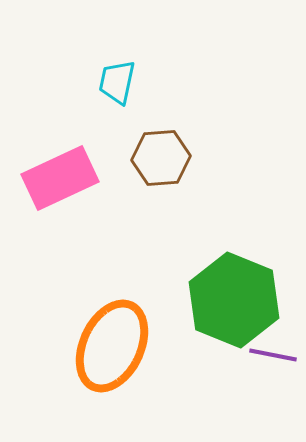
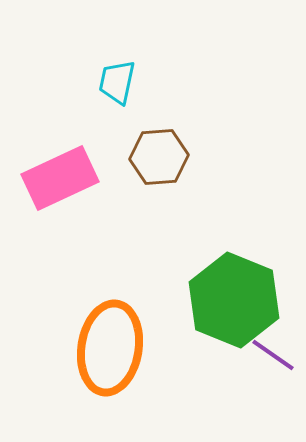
brown hexagon: moved 2 px left, 1 px up
orange ellipse: moved 2 px left, 2 px down; rotated 16 degrees counterclockwise
purple line: rotated 24 degrees clockwise
